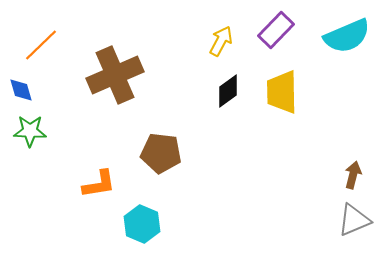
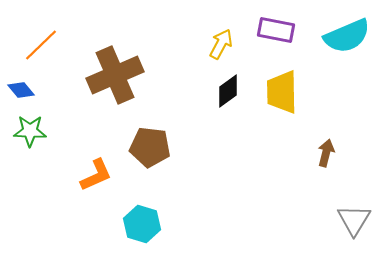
purple rectangle: rotated 57 degrees clockwise
yellow arrow: moved 3 px down
blue diamond: rotated 24 degrees counterclockwise
brown pentagon: moved 11 px left, 6 px up
brown arrow: moved 27 px left, 22 px up
orange L-shape: moved 3 px left, 9 px up; rotated 15 degrees counterclockwise
gray triangle: rotated 36 degrees counterclockwise
cyan hexagon: rotated 6 degrees counterclockwise
